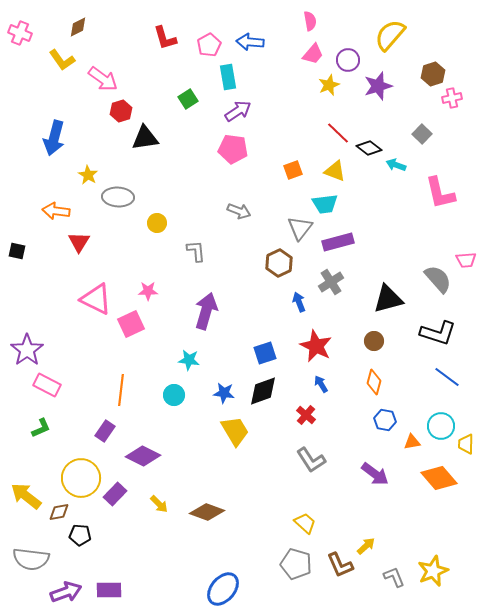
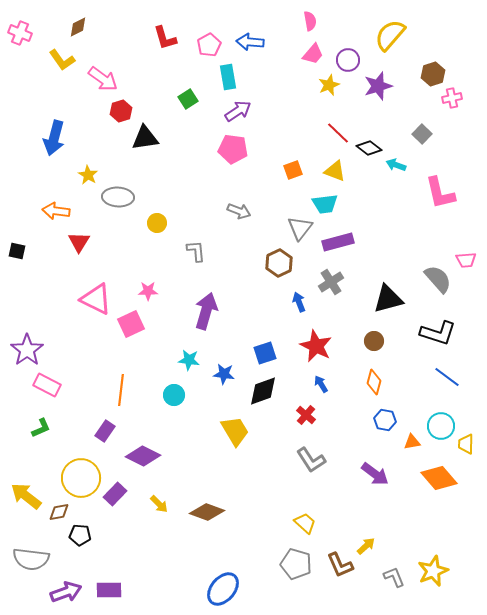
blue star at (224, 393): moved 19 px up
